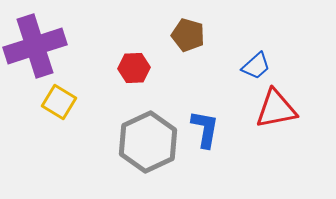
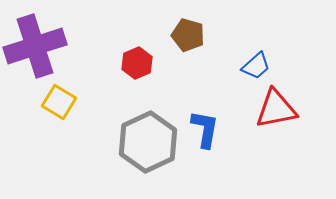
red hexagon: moved 3 px right, 5 px up; rotated 20 degrees counterclockwise
